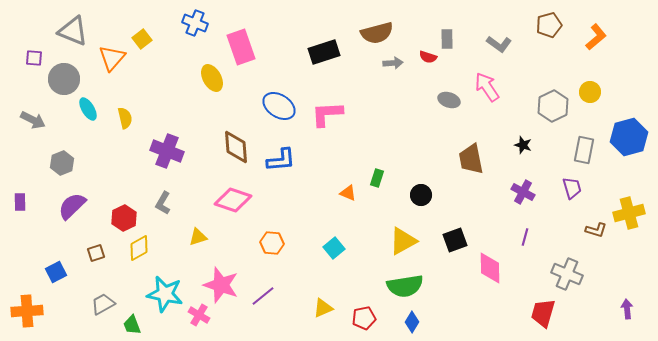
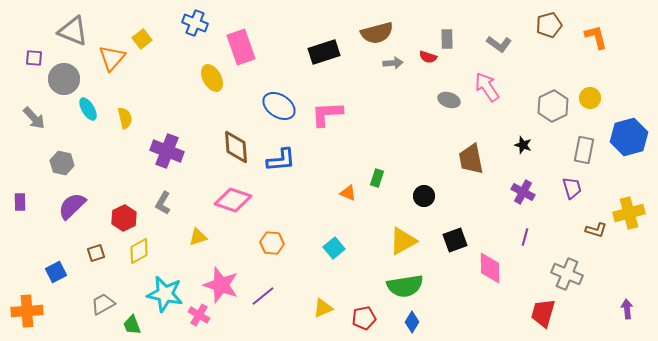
orange L-shape at (596, 37): rotated 64 degrees counterclockwise
yellow circle at (590, 92): moved 6 px down
gray arrow at (33, 120): moved 1 px right, 2 px up; rotated 20 degrees clockwise
gray hexagon at (62, 163): rotated 25 degrees counterclockwise
black circle at (421, 195): moved 3 px right, 1 px down
yellow diamond at (139, 248): moved 3 px down
